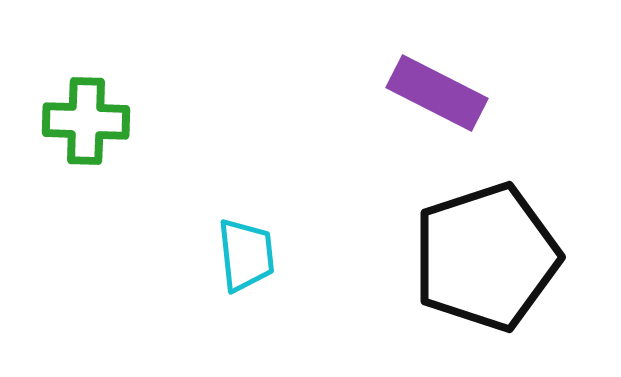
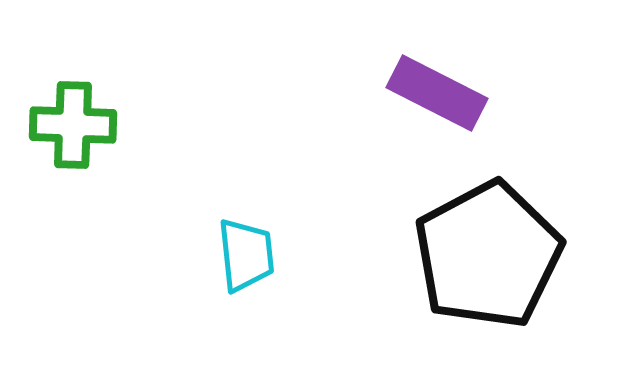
green cross: moved 13 px left, 4 px down
black pentagon: moved 2 px right, 2 px up; rotated 10 degrees counterclockwise
